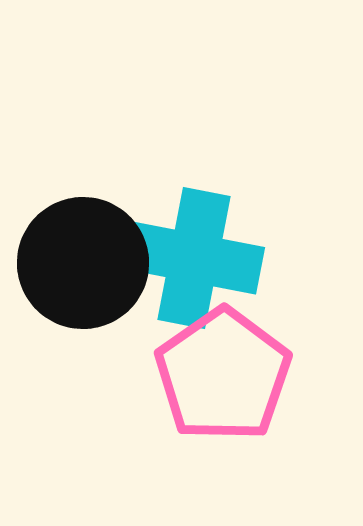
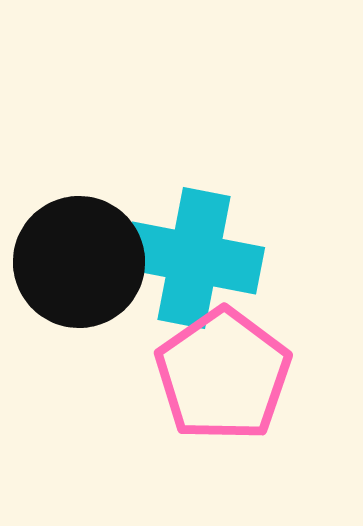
black circle: moved 4 px left, 1 px up
